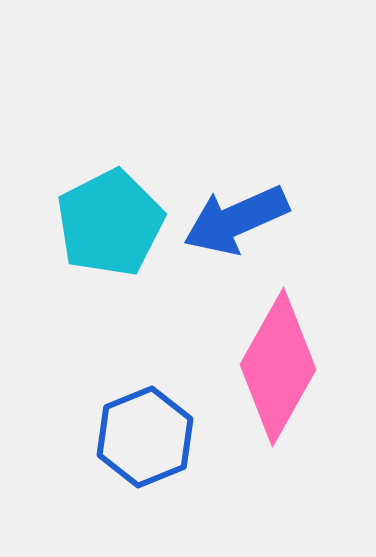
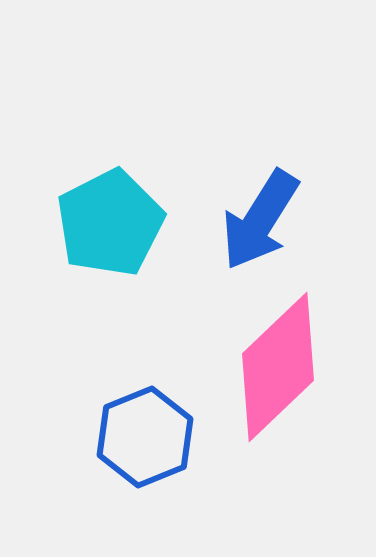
blue arrow: moved 24 px right; rotated 34 degrees counterclockwise
pink diamond: rotated 17 degrees clockwise
